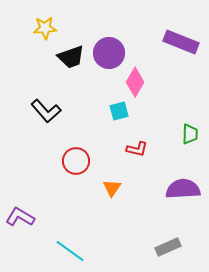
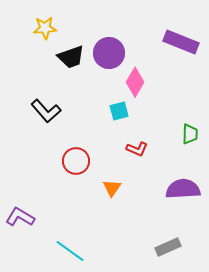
red L-shape: rotated 10 degrees clockwise
